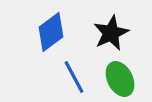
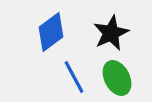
green ellipse: moved 3 px left, 1 px up
